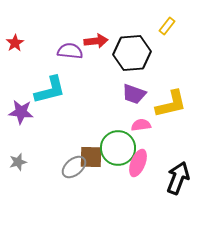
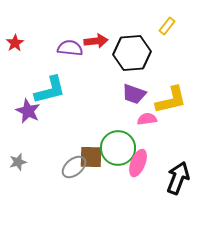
purple semicircle: moved 3 px up
yellow L-shape: moved 4 px up
purple star: moved 7 px right, 1 px up; rotated 20 degrees clockwise
pink semicircle: moved 6 px right, 6 px up
